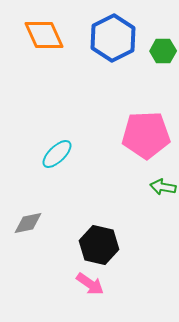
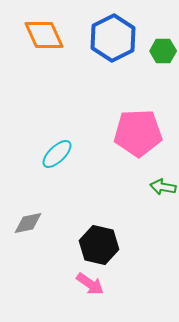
pink pentagon: moved 8 px left, 2 px up
